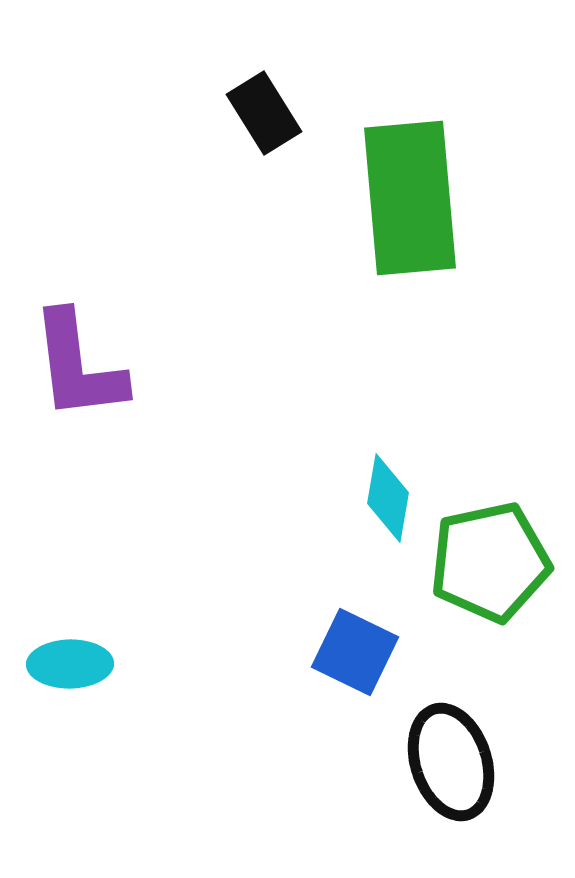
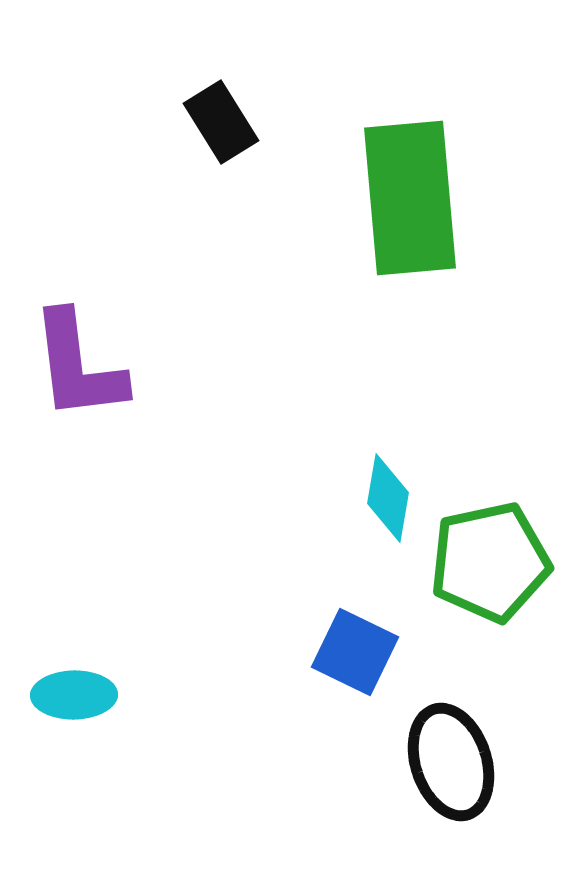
black rectangle: moved 43 px left, 9 px down
cyan ellipse: moved 4 px right, 31 px down
